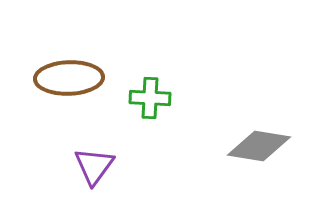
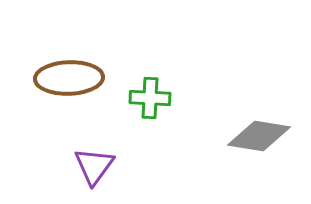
gray diamond: moved 10 px up
